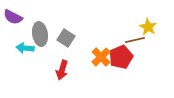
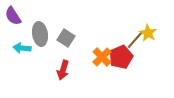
purple semicircle: moved 1 px up; rotated 30 degrees clockwise
yellow star: moved 6 px down
brown line: rotated 36 degrees counterclockwise
cyan arrow: moved 3 px left
orange cross: moved 1 px right
red arrow: moved 1 px right
